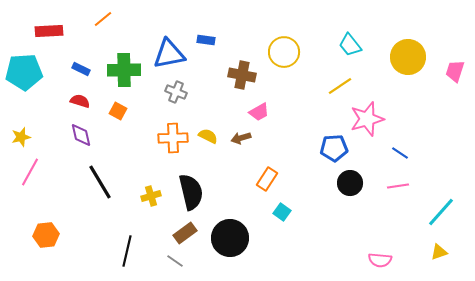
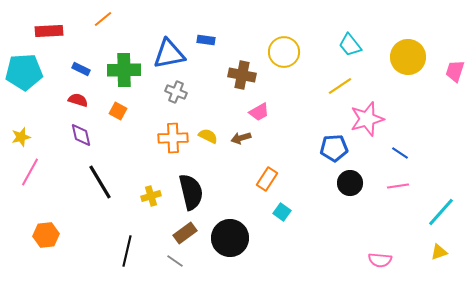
red semicircle at (80, 101): moved 2 px left, 1 px up
